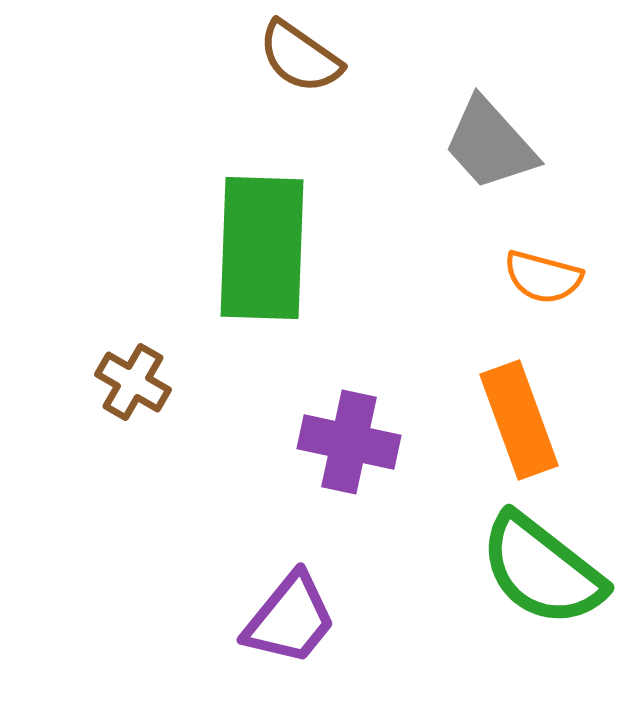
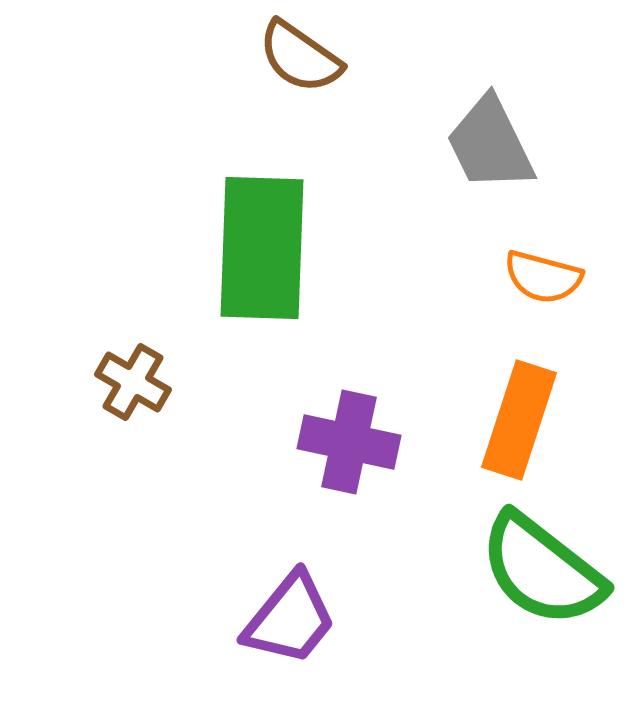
gray trapezoid: rotated 16 degrees clockwise
orange rectangle: rotated 38 degrees clockwise
